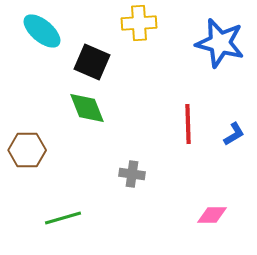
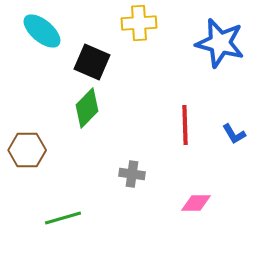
green diamond: rotated 66 degrees clockwise
red line: moved 3 px left, 1 px down
blue L-shape: rotated 90 degrees clockwise
pink diamond: moved 16 px left, 12 px up
